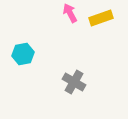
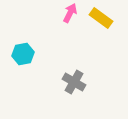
pink arrow: rotated 54 degrees clockwise
yellow rectangle: rotated 55 degrees clockwise
